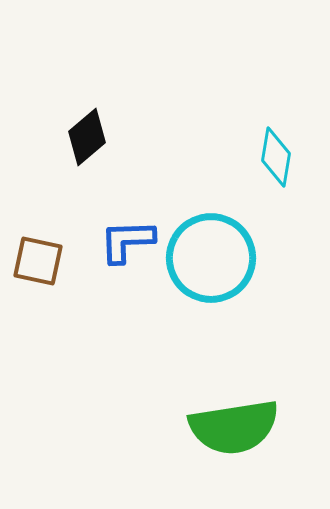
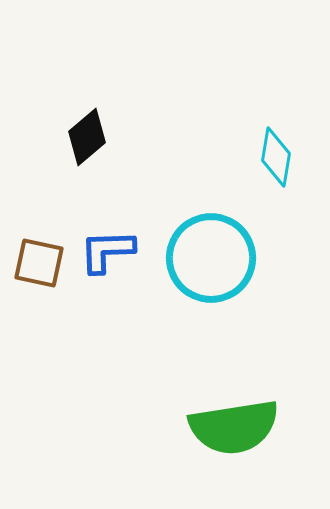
blue L-shape: moved 20 px left, 10 px down
brown square: moved 1 px right, 2 px down
